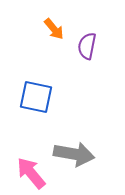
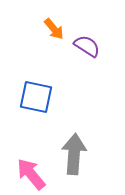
purple semicircle: rotated 112 degrees clockwise
gray arrow: rotated 96 degrees counterclockwise
pink arrow: moved 1 px down
